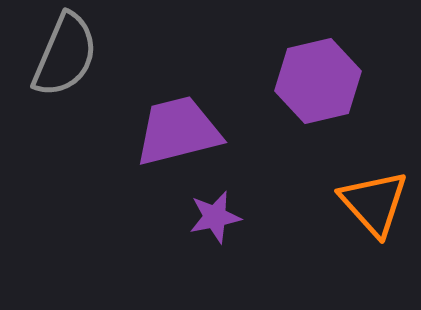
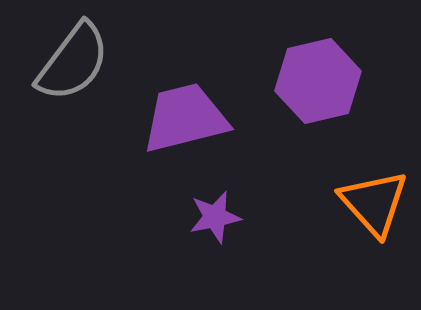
gray semicircle: moved 8 px right, 7 px down; rotated 14 degrees clockwise
purple trapezoid: moved 7 px right, 13 px up
